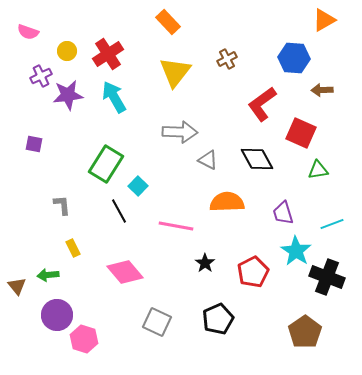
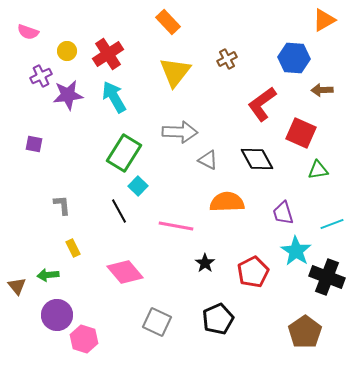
green rectangle: moved 18 px right, 11 px up
